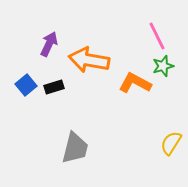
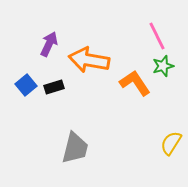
orange L-shape: rotated 28 degrees clockwise
